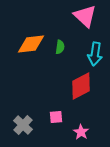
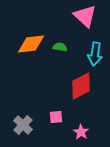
green semicircle: rotated 88 degrees counterclockwise
